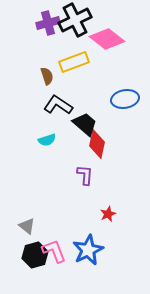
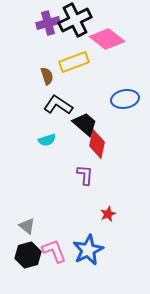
black hexagon: moved 7 px left
